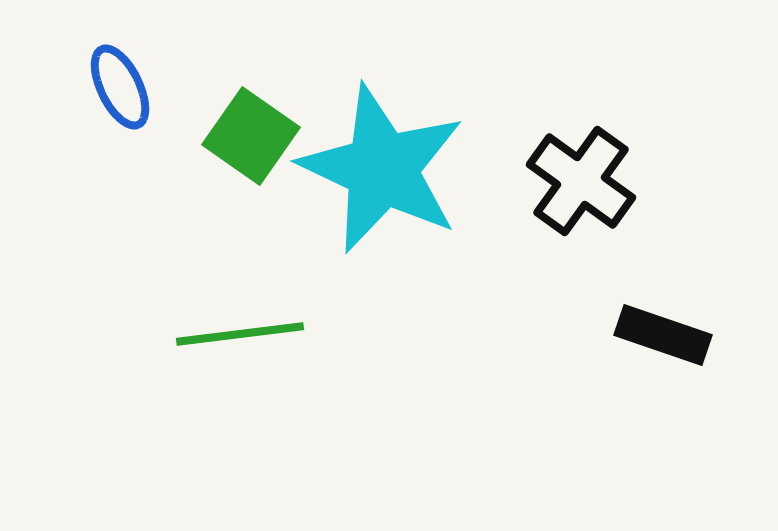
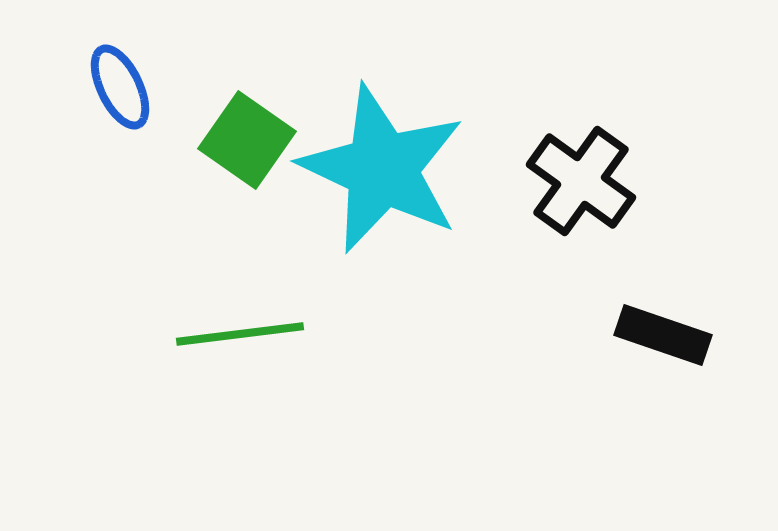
green square: moved 4 px left, 4 px down
